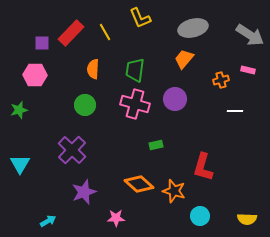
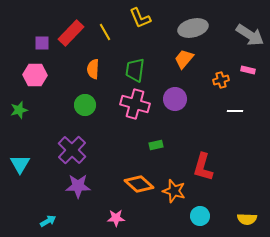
purple star: moved 6 px left, 6 px up; rotated 20 degrees clockwise
